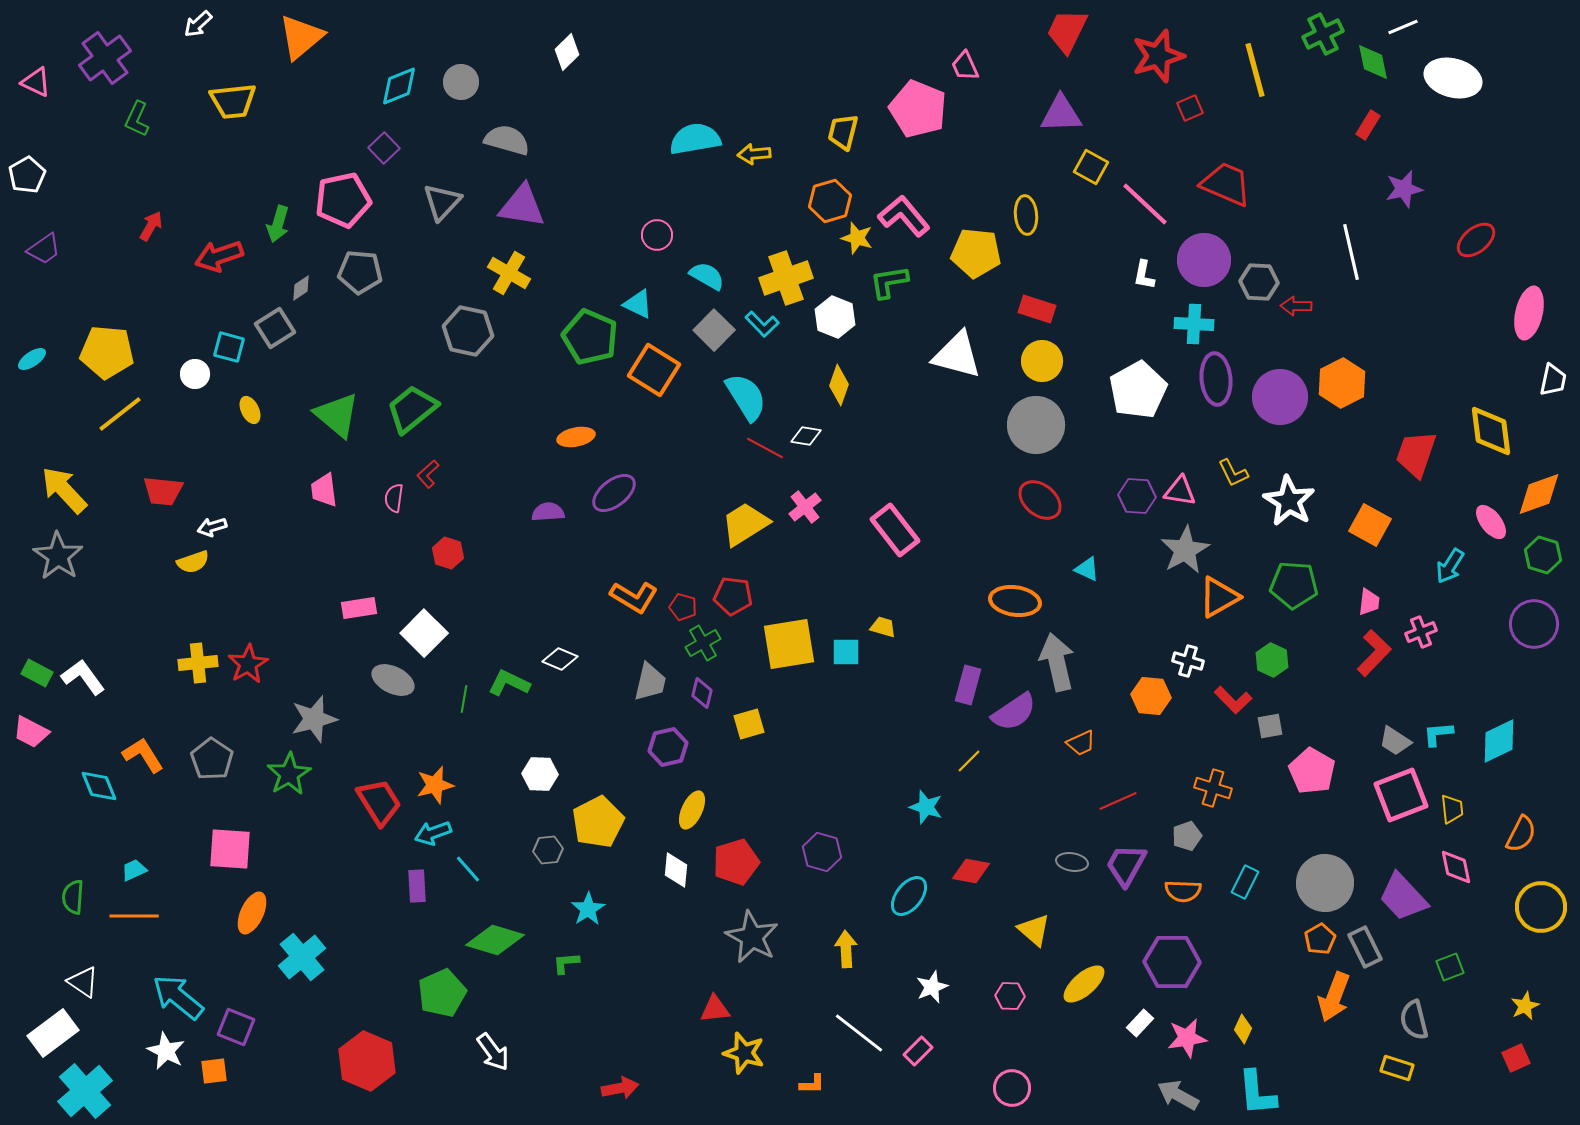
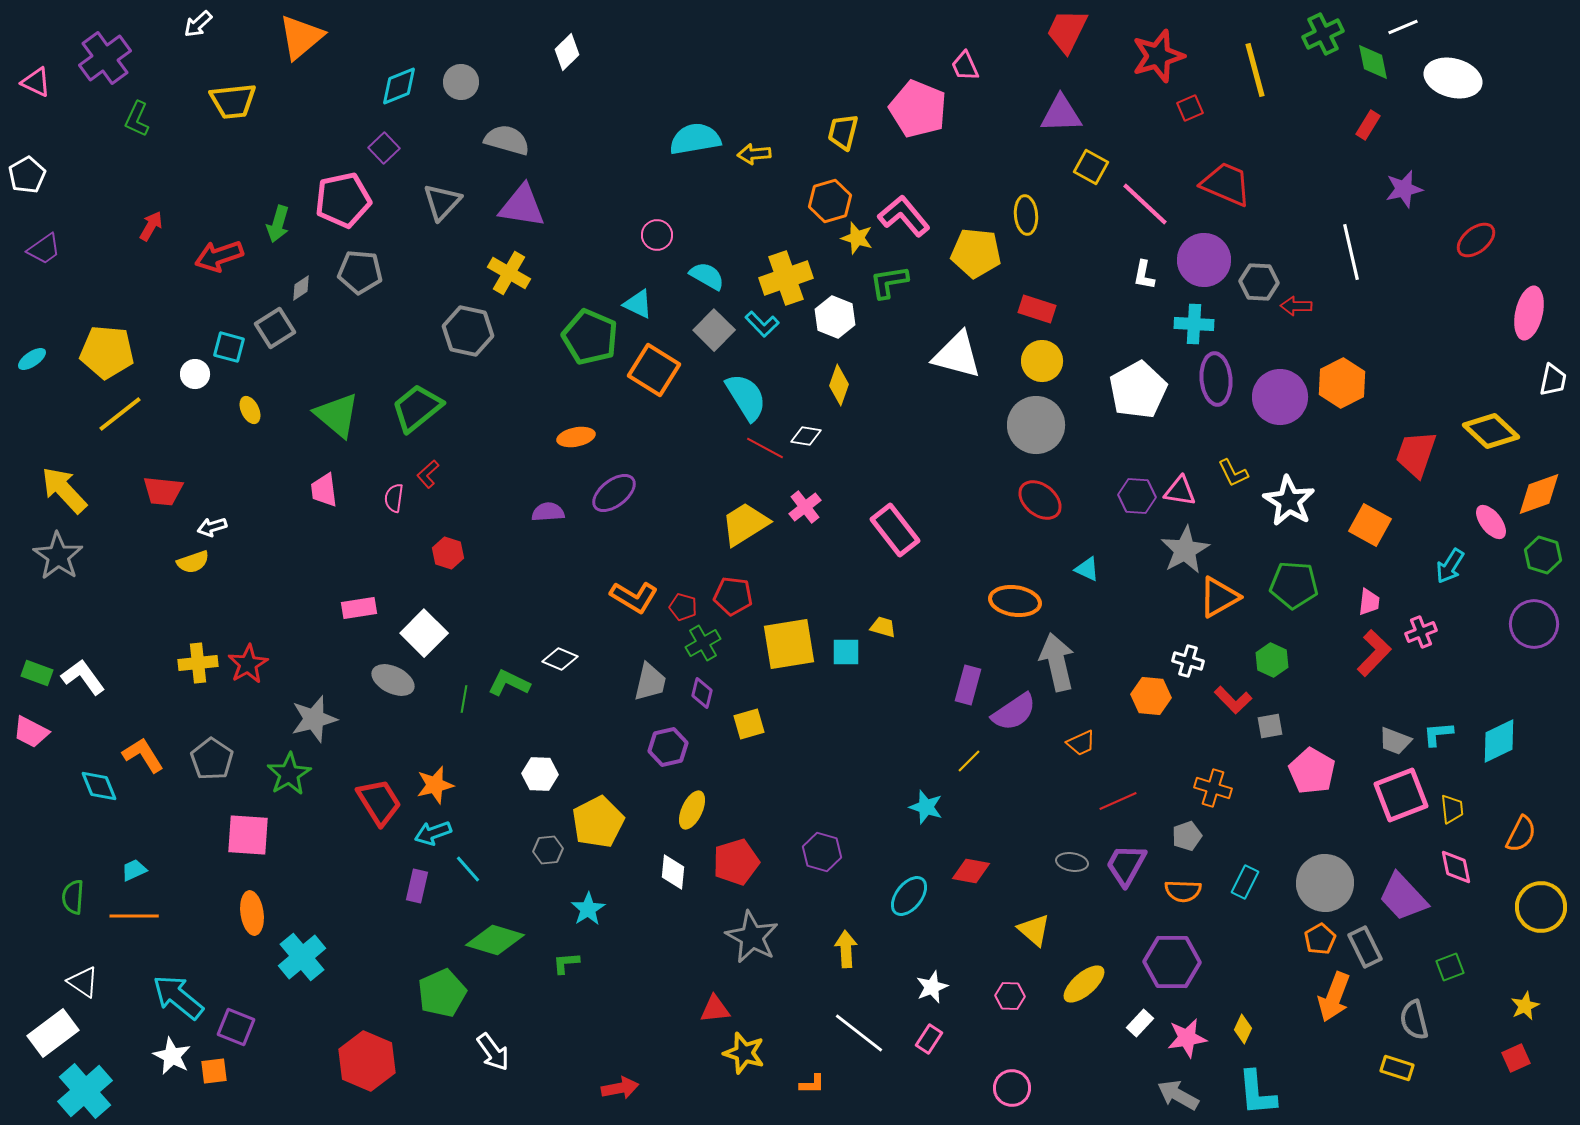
green trapezoid at (412, 409): moved 5 px right, 1 px up
yellow diamond at (1491, 431): rotated 40 degrees counterclockwise
green rectangle at (37, 673): rotated 8 degrees counterclockwise
gray trapezoid at (1395, 741): rotated 12 degrees counterclockwise
pink square at (230, 849): moved 18 px right, 14 px up
white diamond at (676, 870): moved 3 px left, 2 px down
purple rectangle at (417, 886): rotated 16 degrees clockwise
orange ellipse at (252, 913): rotated 33 degrees counterclockwise
white star at (166, 1051): moved 6 px right, 5 px down
pink rectangle at (918, 1051): moved 11 px right, 12 px up; rotated 12 degrees counterclockwise
